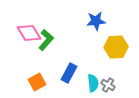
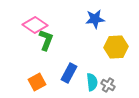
blue star: moved 1 px left, 2 px up
pink diamond: moved 6 px right, 8 px up; rotated 25 degrees counterclockwise
green L-shape: rotated 20 degrees counterclockwise
cyan semicircle: moved 1 px left, 1 px up
